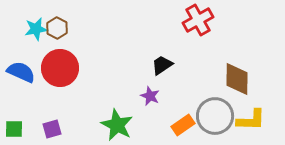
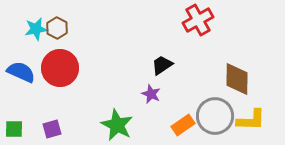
purple star: moved 1 px right, 2 px up
